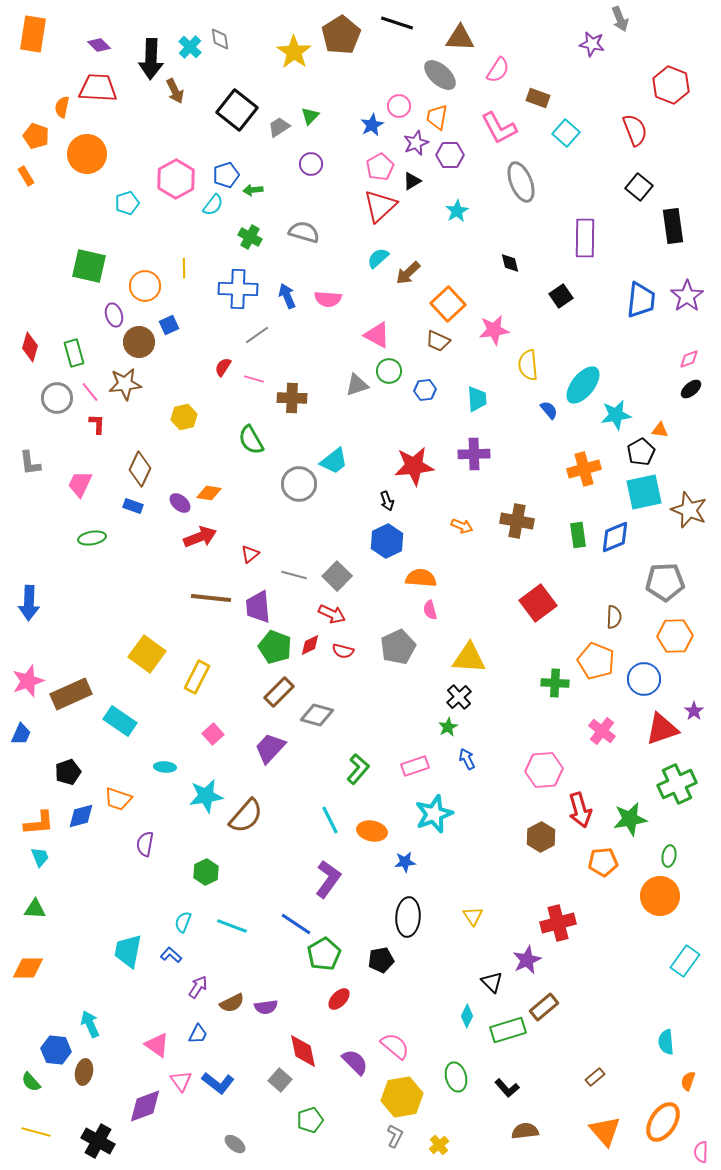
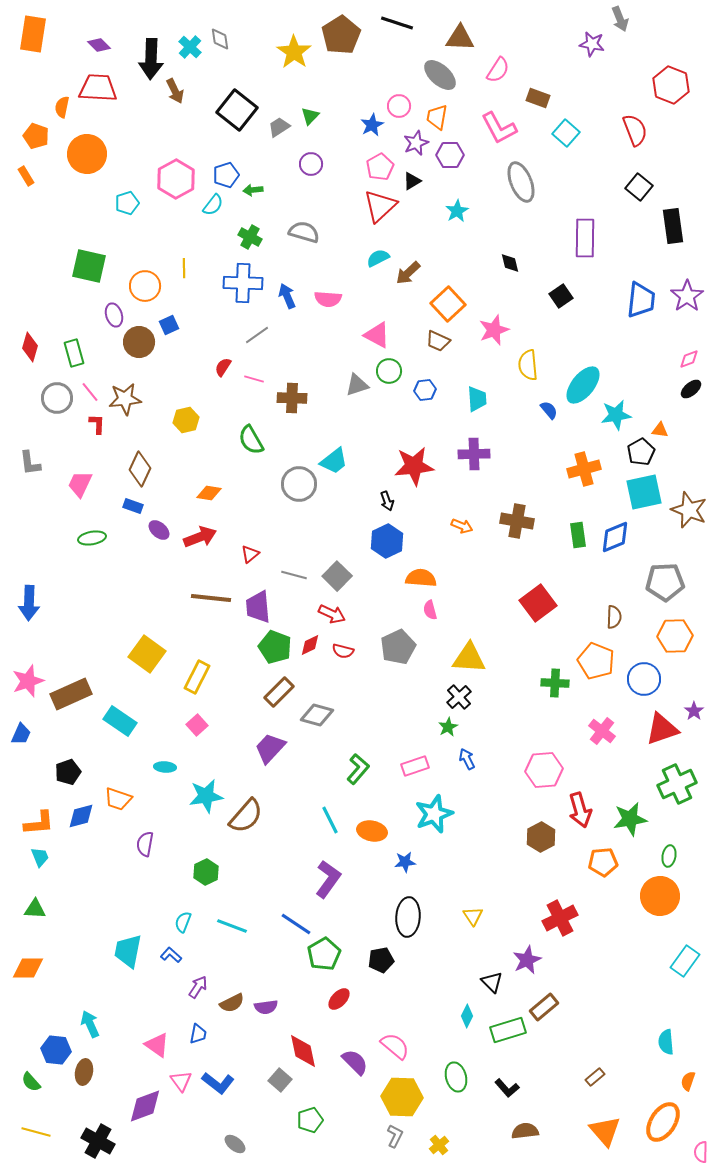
cyan semicircle at (378, 258): rotated 15 degrees clockwise
blue cross at (238, 289): moved 5 px right, 6 px up
pink star at (494, 330): rotated 12 degrees counterclockwise
brown star at (125, 384): moved 15 px down
yellow hexagon at (184, 417): moved 2 px right, 3 px down
purple ellipse at (180, 503): moved 21 px left, 27 px down
pink square at (213, 734): moved 16 px left, 9 px up
red cross at (558, 923): moved 2 px right, 5 px up; rotated 12 degrees counterclockwise
blue trapezoid at (198, 1034): rotated 15 degrees counterclockwise
yellow hexagon at (402, 1097): rotated 12 degrees clockwise
